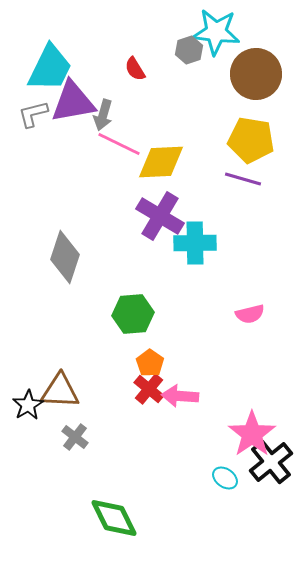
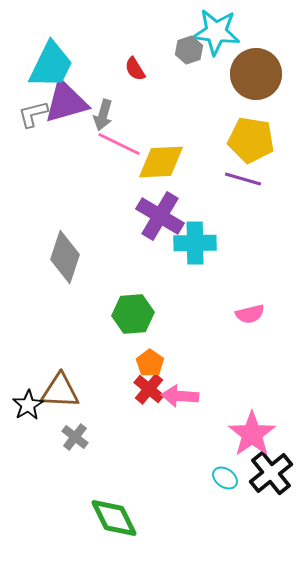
cyan trapezoid: moved 1 px right, 3 px up
purple triangle: moved 7 px left; rotated 6 degrees counterclockwise
black cross: moved 11 px down
